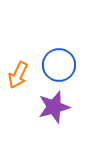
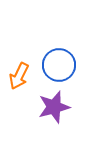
orange arrow: moved 1 px right, 1 px down
